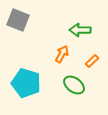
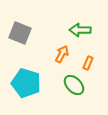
gray square: moved 2 px right, 13 px down
orange rectangle: moved 4 px left, 2 px down; rotated 24 degrees counterclockwise
green ellipse: rotated 10 degrees clockwise
